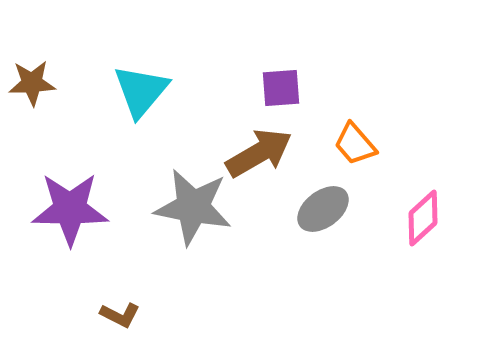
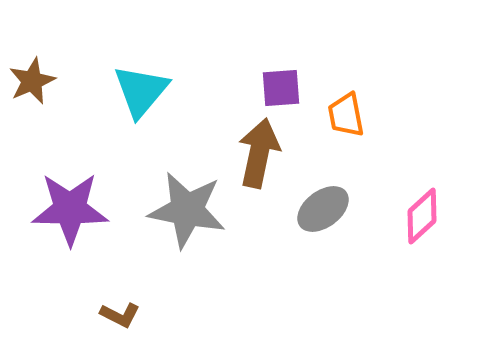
brown star: moved 2 px up; rotated 21 degrees counterclockwise
orange trapezoid: moved 9 px left, 29 px up; rotated 30 degrees clockwise
brown arrow: rotated 48 degrees counterclockwise
gray star: moved 6 px left, 3 px down
pink diamond: moved 1 px left, 2 px up
